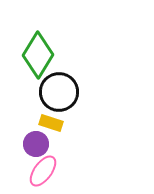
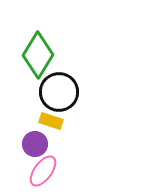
yellow rectangle: moved 2 px up
purple circle: moved 1 px left
